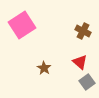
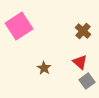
pink square: moved 3 px left, 1 px down
brown cross: rotated 14 degrees clockwise
gray square: moved 1 px up
